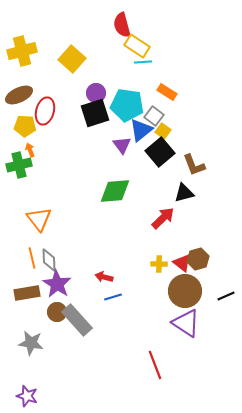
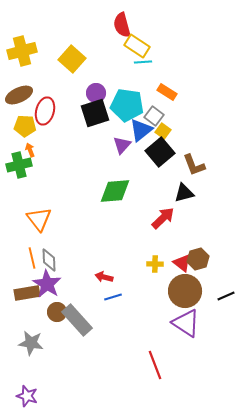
purple triangle at (122, 145): rotated 18 degrees clockwise
yellow cross at (159, 264): moved 4 px left
purple star at (57, 284): moved 10 px left
